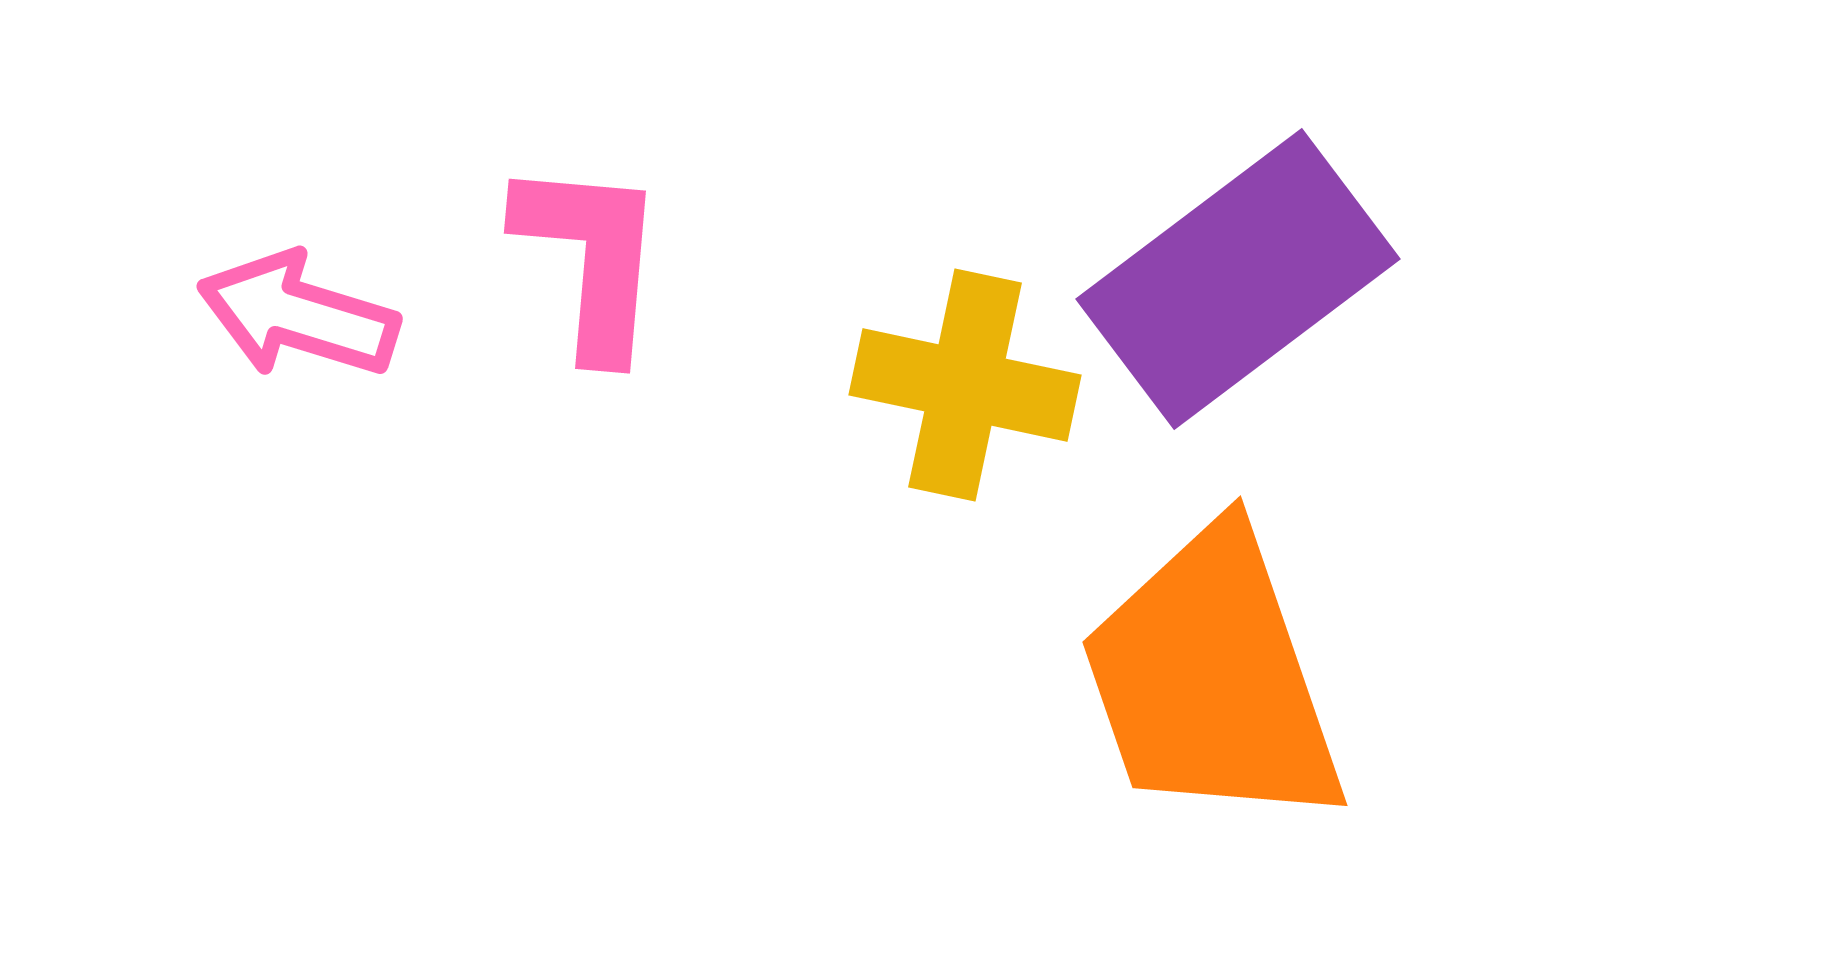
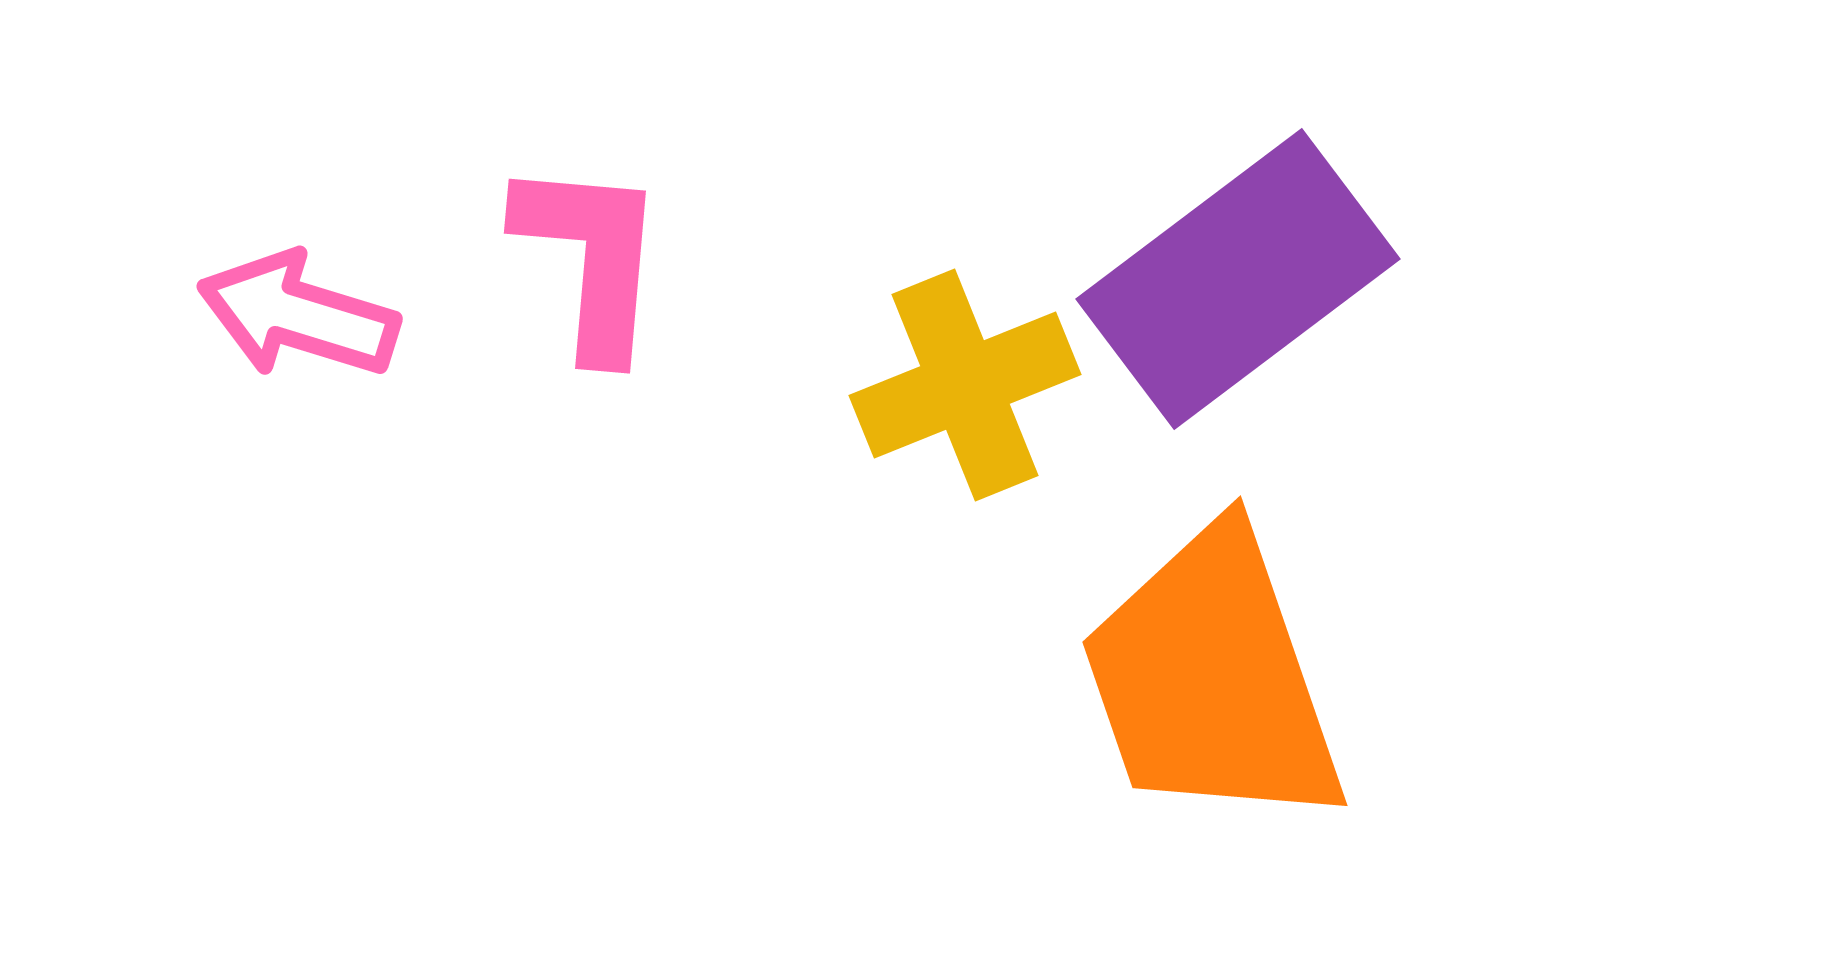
yellow cross: rotated 34 degrees counterclockwise
